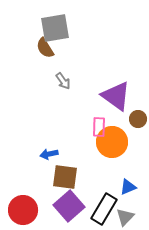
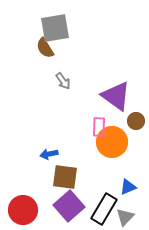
brown circle: moved 2 px left, 2 px down
